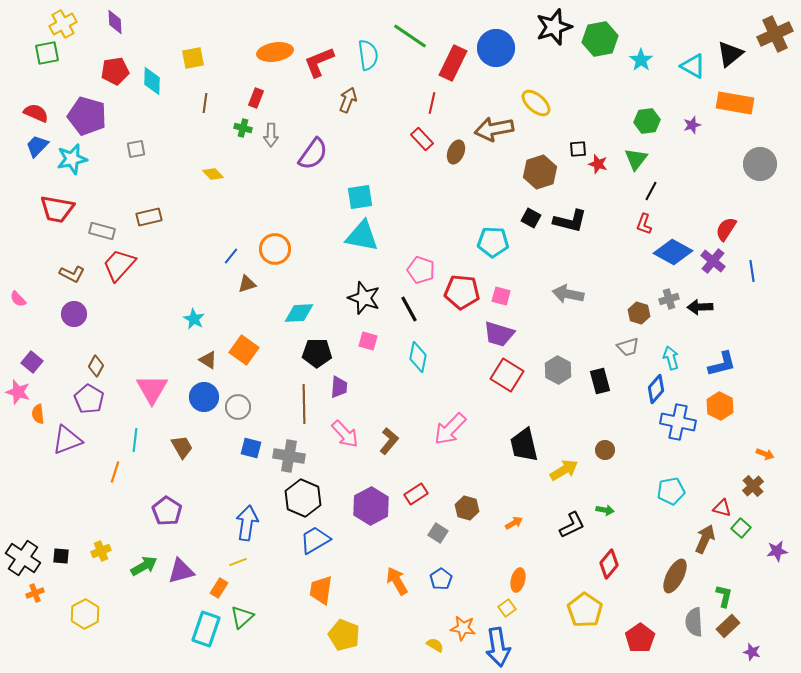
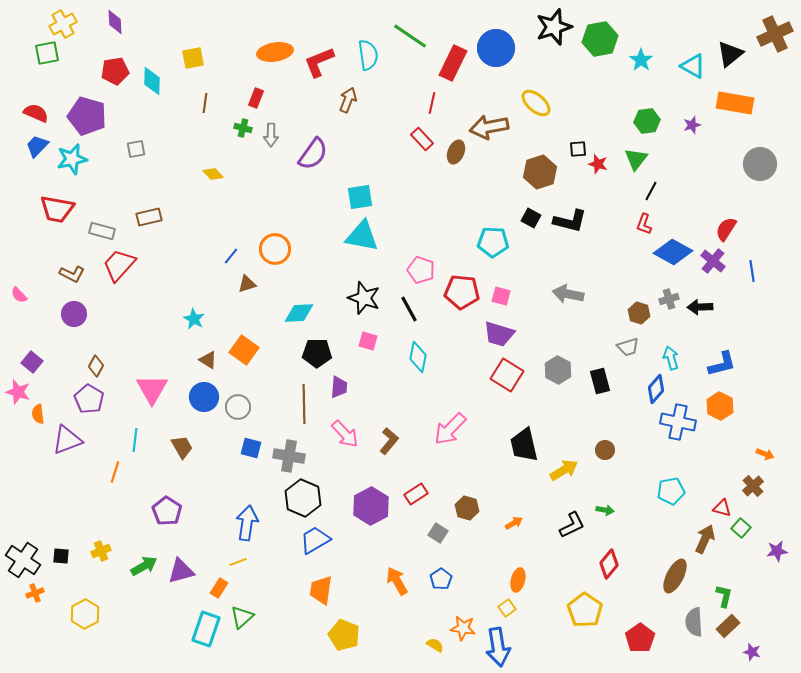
brown arrow at (494, 129): moved 5 px left, 2 px up
pink semicircle at (18, 299): moved 1 px right, 4 px up
black cross at (23, 558): moved 2 px down
